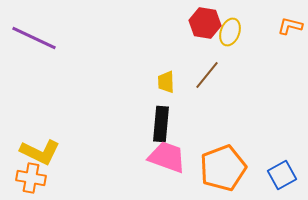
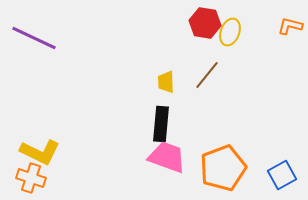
orange cross: rotated 8 degrees clockwise
